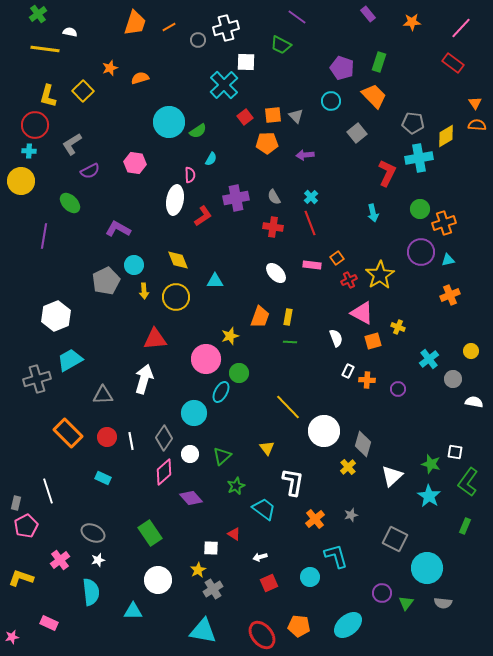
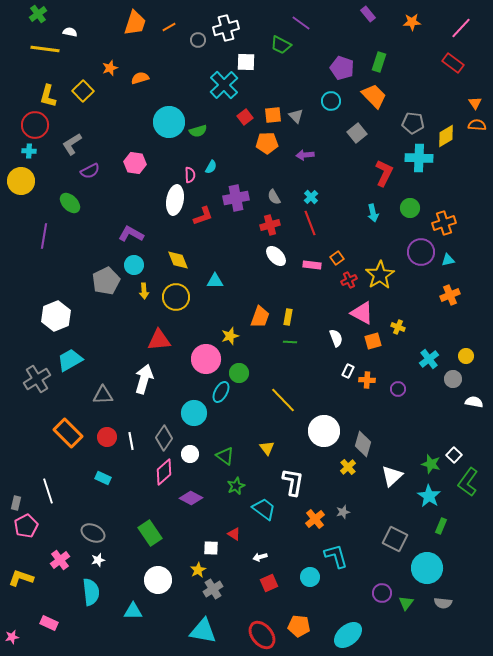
purple line at (297, 17): moved 4 px right, 6 px down
green semicircle at (198, 131): rotated 18 degrees clockwise
cyan cross at (419, 158): rotated 12 degrees clockwise
cyan semicircle at (211, 159): moved 8 px down
red L-shape at (387, 173): moved 3 px left
green circle at (420, 209): moved 10 px left, 1 px up
red L-shape at (203, 216): rotated 15 degrees clockwise
red cross at (273, 227): moved 3 px left, 2 px up; rotated 24 degrees counterclockwise
purple L-shape at (118, 229): moved 13 px right, 5 px down
white ellipse at (276, 273): moved 17 px up
red triangle at (155, 339): moved 4 px right, 1 px down
yellow circle at (471, 351): moved 5 px left, 5 px down
gray cross at (37, 379): rotated 16 degrees counterclockwise
yellow line at (288, 407): moved 5 px left, 7 px up
white square at (455, 452): moved 1 px left, 3 px down; rotated 35 degrees clockwise
green triangle at (222, 456): moved 3 px right; rotated 42 degrees counterclockwise
purple diamond at (191, 498): rotated 20 degrees counterclockwise
gray star at (351, 515): moved 8 px left, 3 px up
green rectangle at (465, 526): moved 24 px left
cyan ellipse at (348, 625): moved 10 px down
